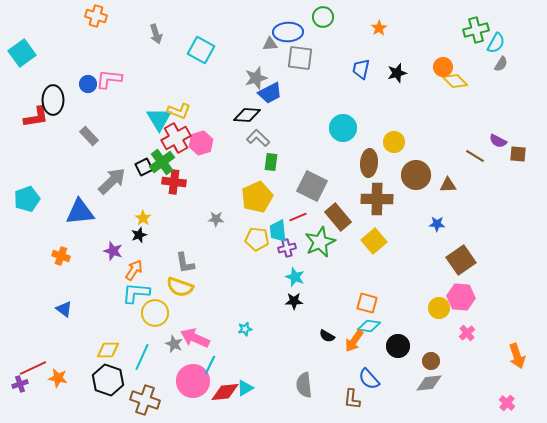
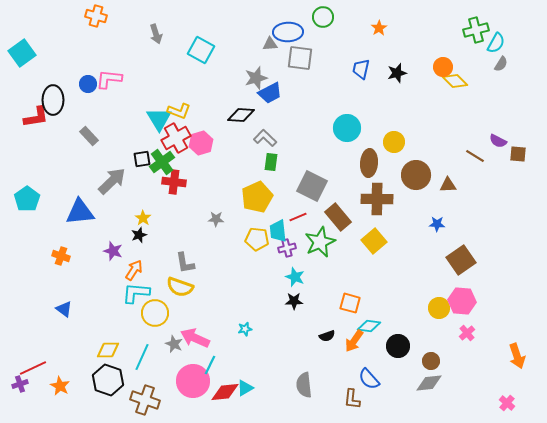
black diamond at (247, 115): moved 6 px left
cyan circle at (343, 128): moved 4 px right
gray L-shape at (258, 138): moved 7 px right
black square at (144, 167): moved 2 px left, 8 px up; rotated 18 degrees clockwise
cyan pentagon at (27, 199): rotated 15 degrees counterclockwise
pink hexagon at (461, 297): moved 1 px right, 4 px down
orange square at (367, 303): moved 17 px left
black semicircle at (327, 336): rotated 49 degrees counterclockwise
orange star at (58, 378): moved 2 px right, 8 px down; rotated 18 degrees clockwise
